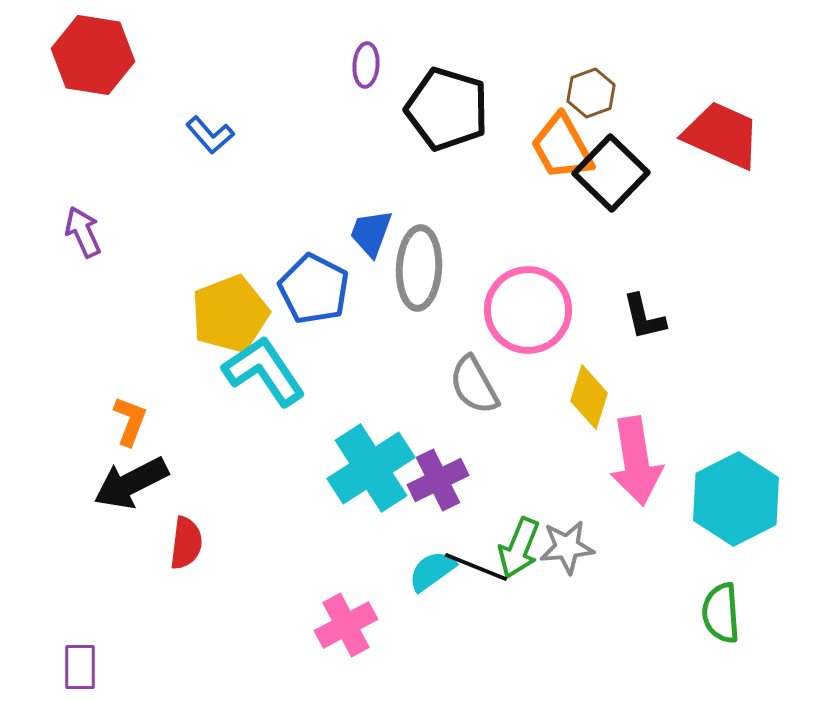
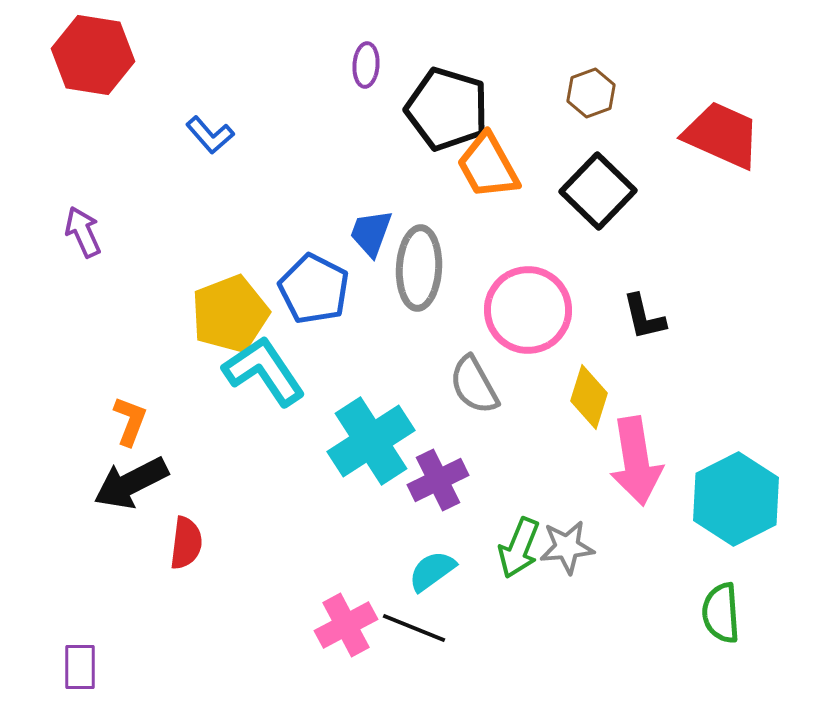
orange trapezoid: moved 74 px left, 19 px down
black square: moved 13 px left, 18 px down
cyan cross: moved 27 px up
black line: moved 62 px left, 61 px down
